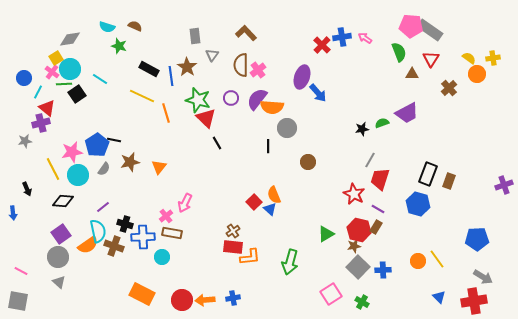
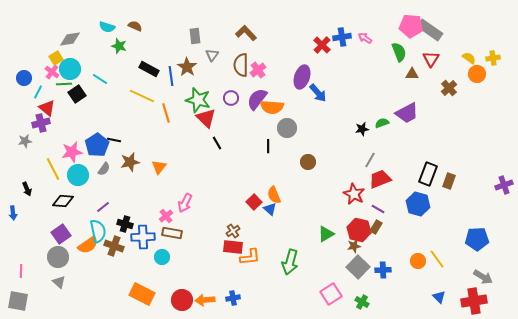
red trapezoid at (380, 179): rotated 50 degrees clockwise
pink line at (21, 271): rotated 64 degrees clockwise
